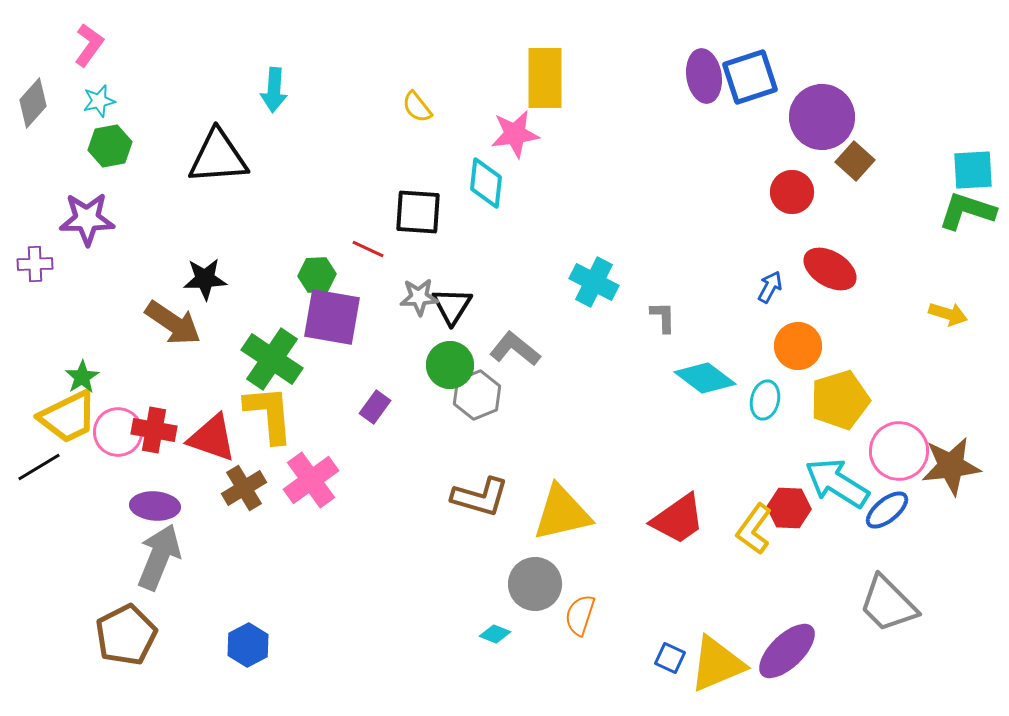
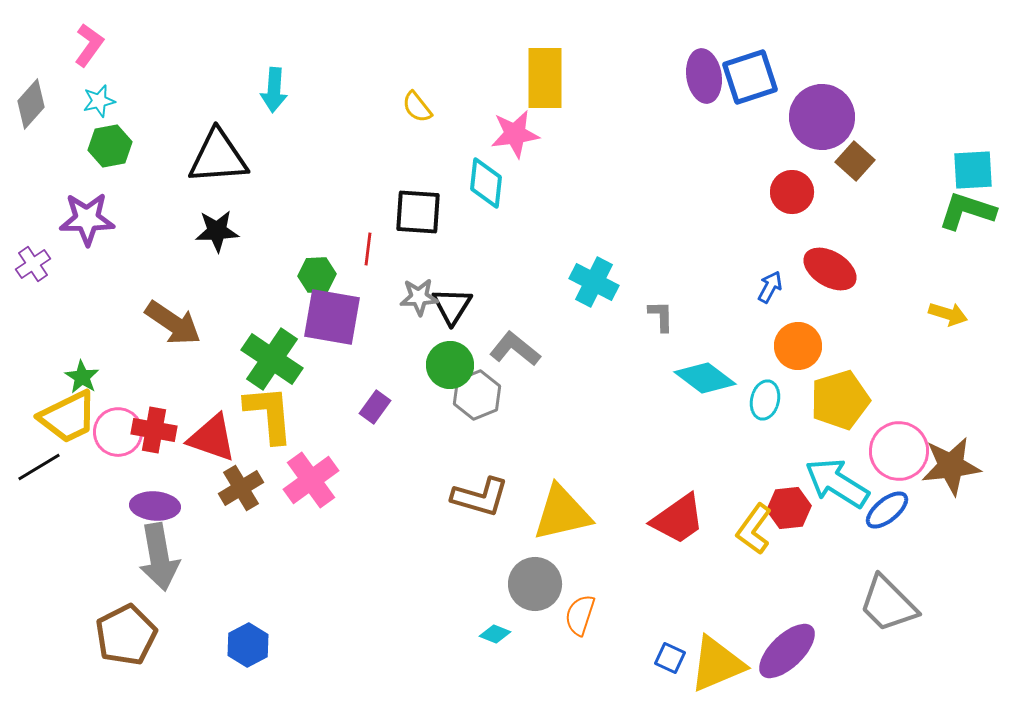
gray diamond at (33, 103): moved 2 px left, 1 px down
red line at (368, 249): rotated 72 degrees clockwise
purple cross at (35, 264): moved 2 px left; rotated 32 degrees counterclockwise
black star at (205, 279): moved 12 px right, 48 px up
gray L-shape at (663, 317): moved 2 px left, 1 px up
green star at (82, 377): rotated 8 degrees counterclockwise
brown cross at (244, 488): moved 3 px left
red hexagon at (789, 508): rotated 9 degrees counterclockwise
gray arrow at (159, 557): rotated 148 degrees clockwise
